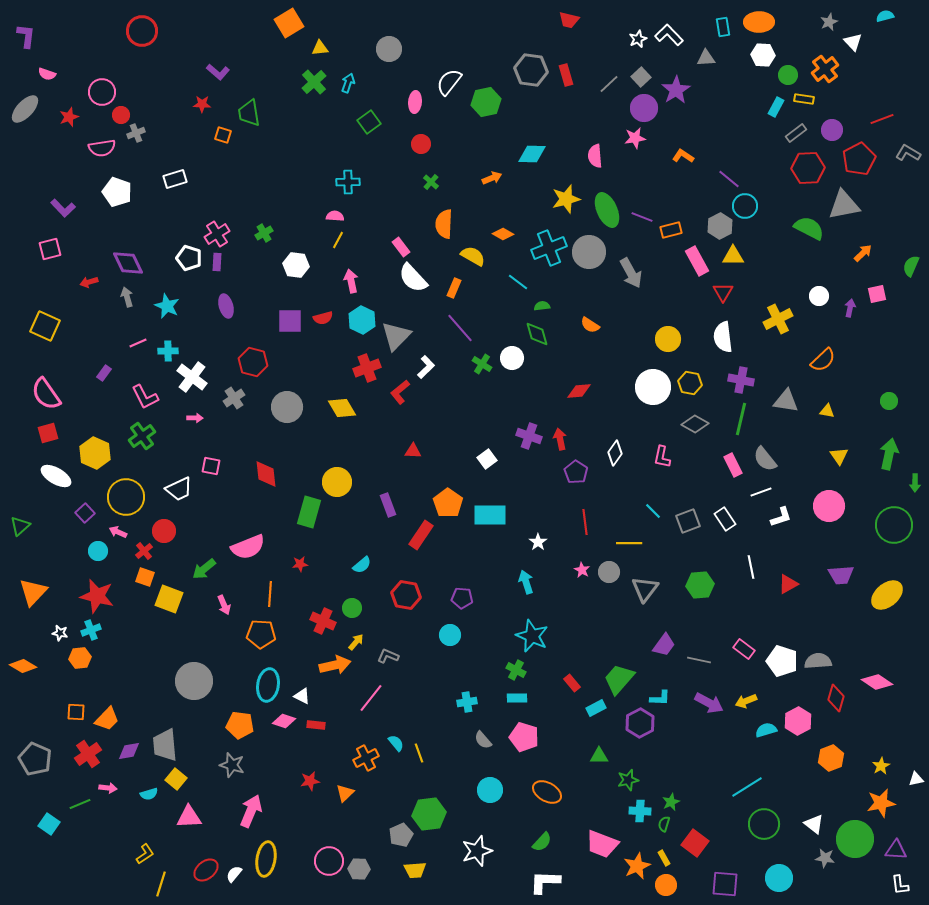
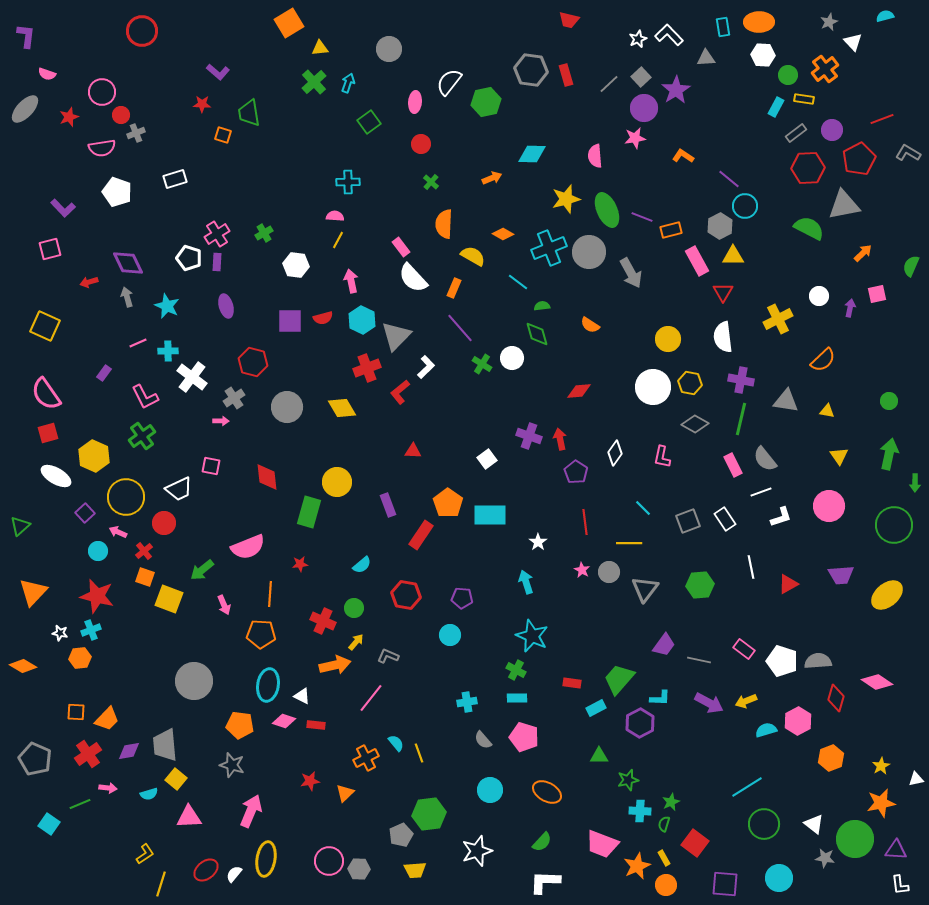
pink arrow at (195, 418): moved 26 px right, 3 px down
yellow hexagon at (95, 453): moved 1 px left, 3 px down
red diamond at (266, 474): moved 1 px right, 3 px down
cyan line at (653, 511): moved 10 px left, 3 px up
red circle at (164, 531): moved 8 px up
green arrow at (204, 569): moved 2 px left, 1 px down
green circle at (352, 608): moved 2 px right
red rectangle at (572, 683): rotated 42 degrees counterclockwise
